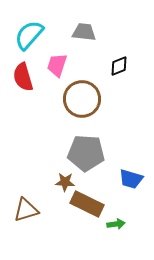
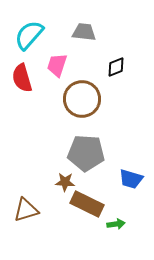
black diamond: moved 3 px left, 1 px down
red semicircle: moved 1 px left, 1 px down
